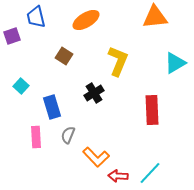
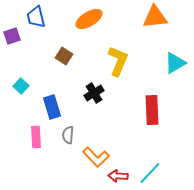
orange ellipse: moved 3 px right, 1 px up
gray semicircle: rotated 18 degrees counterclockwise
